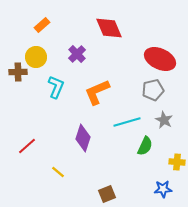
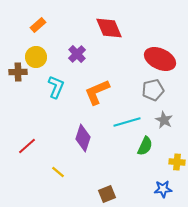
orange rectangle: moved 4 px left
